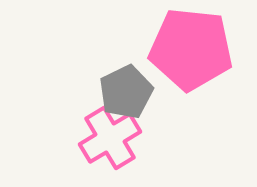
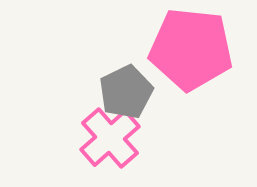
pink cross: rotated 10 degrees counterclockwise
